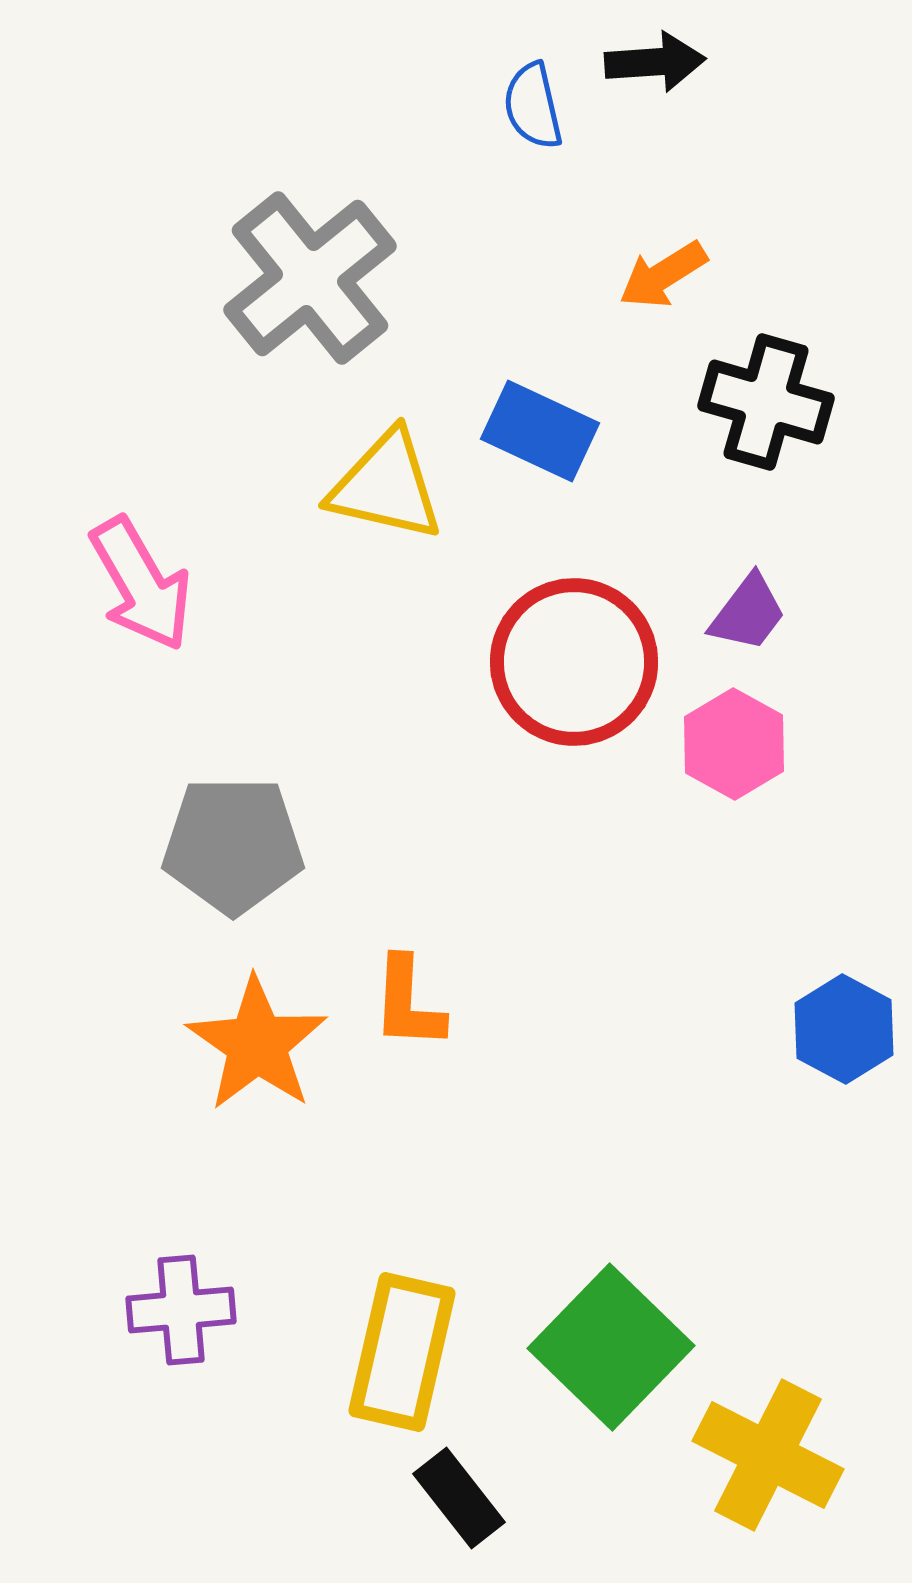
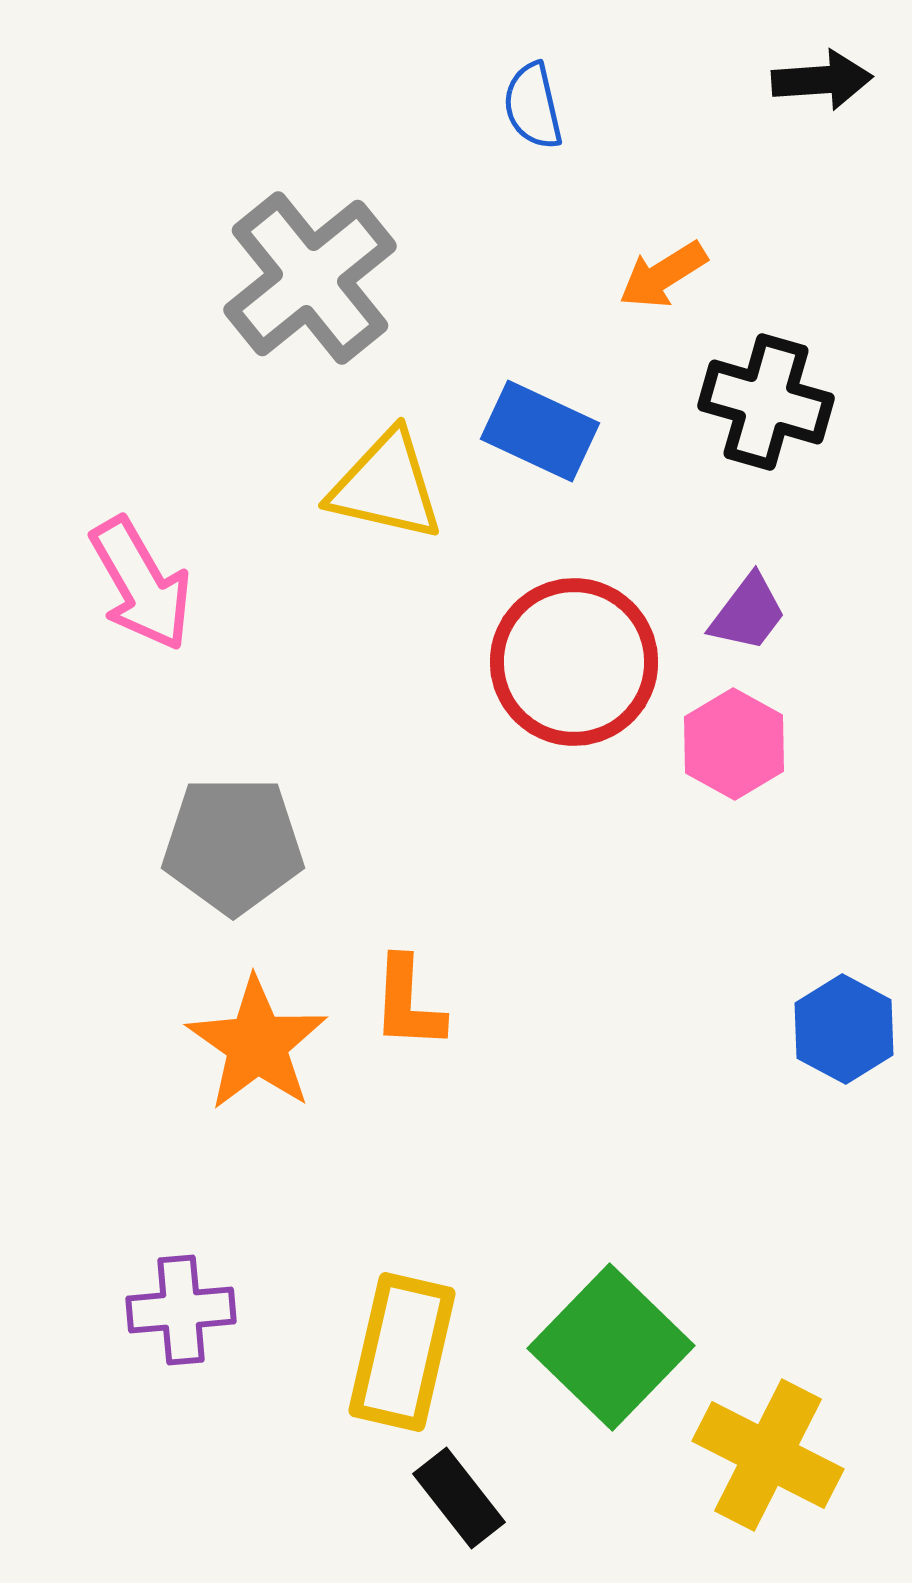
black arrow: moved 167 px right, 18 px down
